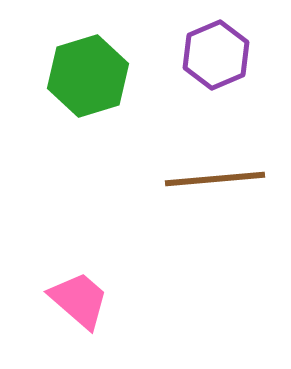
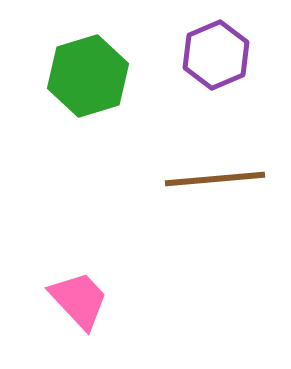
pink trapezoid: rotated 6 degrees clockwise
